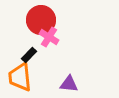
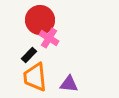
red circle: moved 1 px left
pink cross: moved 1 px down
orange trapezoid: moved 15 px right
